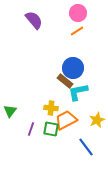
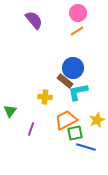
yellow cross: moved 6 px left, 11 px up
green square: moved 24 px right, 4 px down; rotated 21 degrees counterclockwise
blue line: rotated 36 degrees counterclockwise
